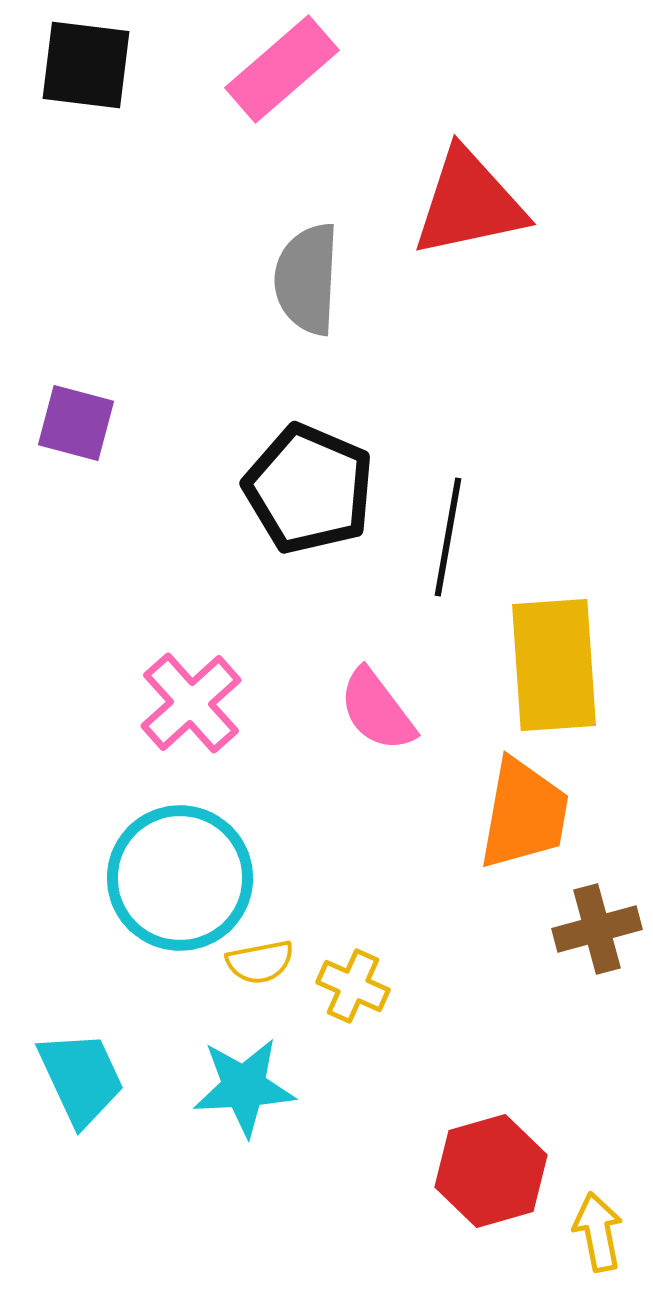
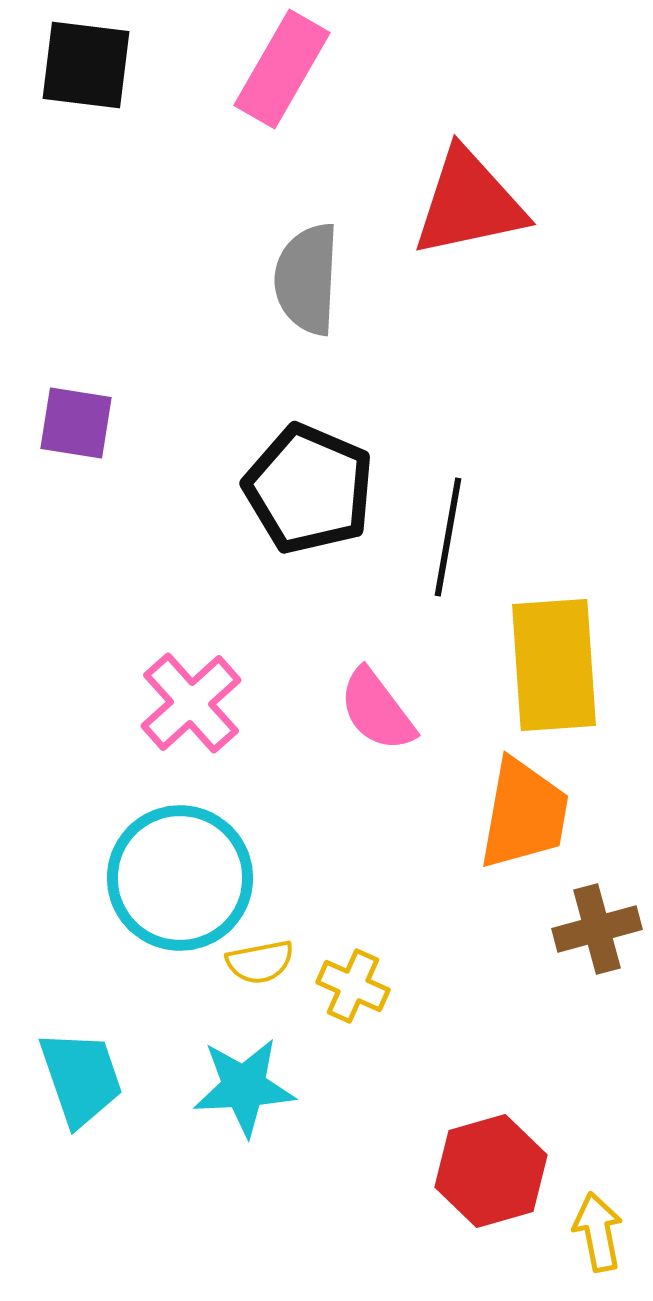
pink rectangle: rotated 19 degrees counterclockwise
purple square: rotated 6 degrees counterclockwise
cyan trapezoid: rotated 6 degrees clockwise
